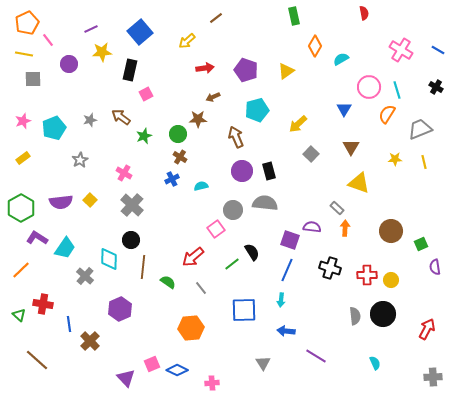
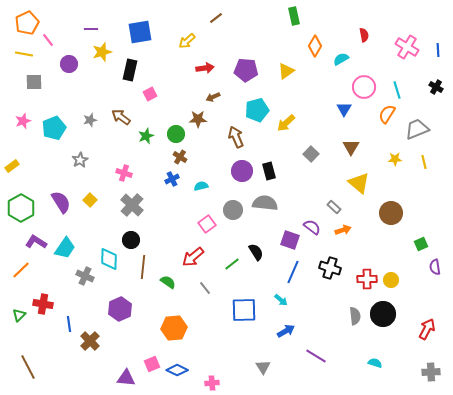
red semicircle at (364, 13): moved 22 px down
purple line at (91, 29): rotated 24 degrees clockwise
blue square at (140, 32): rotated 30 degrees clockwise
pink cross at (401, 50): moved 6 px right, 3 px up
blue line at (438, 50): rotated 56 degrees clockwise
yellow star at (102, 52): rotated 12 degrees counterclockwise
purple pentagon at (246, 70): rotated 15 degrees counterclockwise
gray square at (33, 79): moved 1 px right, 3 px down
pink circle at (369, 87): moved 5 px left
pink square at (146, 94): moved 4 px right
yellow arrow at (298, 124): moved 12 px left, 1 px up
gray trapezoid at (420, 129): moved 3 px left
green circle at (178, 134): moved 2 px left
green star at (144, 136): moved 2 px right
yellow rectangle at (23, 158): moved 11 px left, 8 px down
pink cross at (124, 173): rotated 14 degrees counterclockwise
yellow triangle at (359, 183): rotated 20 degrees clockwise
purple semicircle at (61, 202): rotated 115 degrees counterclockwise
gray rectangle at (337, 208): moved 3 px left, 1 px up
purple semicircle at (312, 227): rotated 30 degrees clockwise
orange arrow at (345, 228): moved 2 px left, 2 px down; rotated 70 degrees clockwise
pink square at (216, 229): moved 9 px left, 5 px up
brown circle at (391, 231): moved 18 px up
purple L-shape at (37, 238): moved 1 px left, 4 px down
black semicircle at (252, 252): moved 4 px right
blue line at (287, 270): moved 6 px right, 2 px down
red cross at (367, 275): moved 4 px down
gray cross at (85, 276): rotated 18 degrees counterclockwise
gray line at (201, 288): moved 4 px right
cyan arrow at (281, 300): rotated 56 degrees counterclockwise
green triangle at (19, 315): rotated 32 degrees clockwise
orange hexagon at (191, 328): moved 17 px left
blue arrow at (286, 331): rotated 144 degrees clockwise
brown line at (37, 360): moved 9 px left, 7 px down; rotated 20 degrees clockwise
gray triangle at (263, 363): moved 4 px down
cyan semicircle at (375, 363): rotated 48 degrees counterclockwise
gray cross at (433, 377): moved 2 px left, 5 px up
purple triangle at (126, 378): rotated 42 degrees counterclockwise
